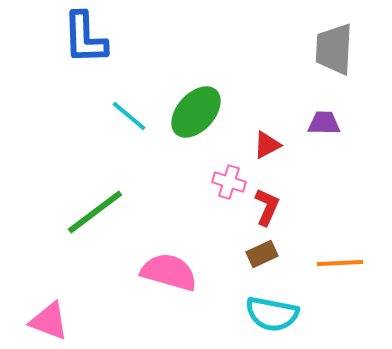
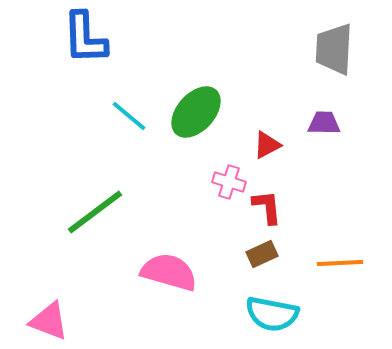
red L-shape: rotated 30 degrees counterclockwise
